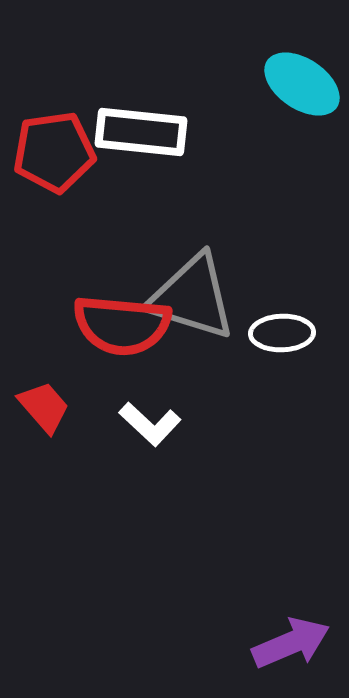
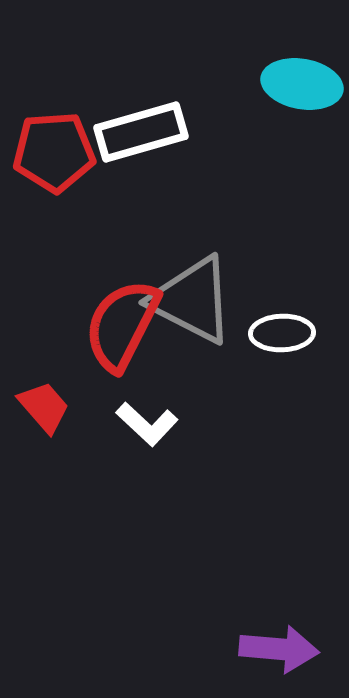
cyan ellipse: rotated 24 degrees counterclockwise
white rectangle: rotated 22 degrees counterclockwise
red pentagon: rotated 4 degrees clockwise
gray triangle: moved 3 px down; rotated 10 degrees clockwise
red semicircle: rotated 112 degrees clockwise
white L-shape: moved 3 px left
purple arrow: moved 12 px left, 6 px down; rotated 28 degrees clockwise
